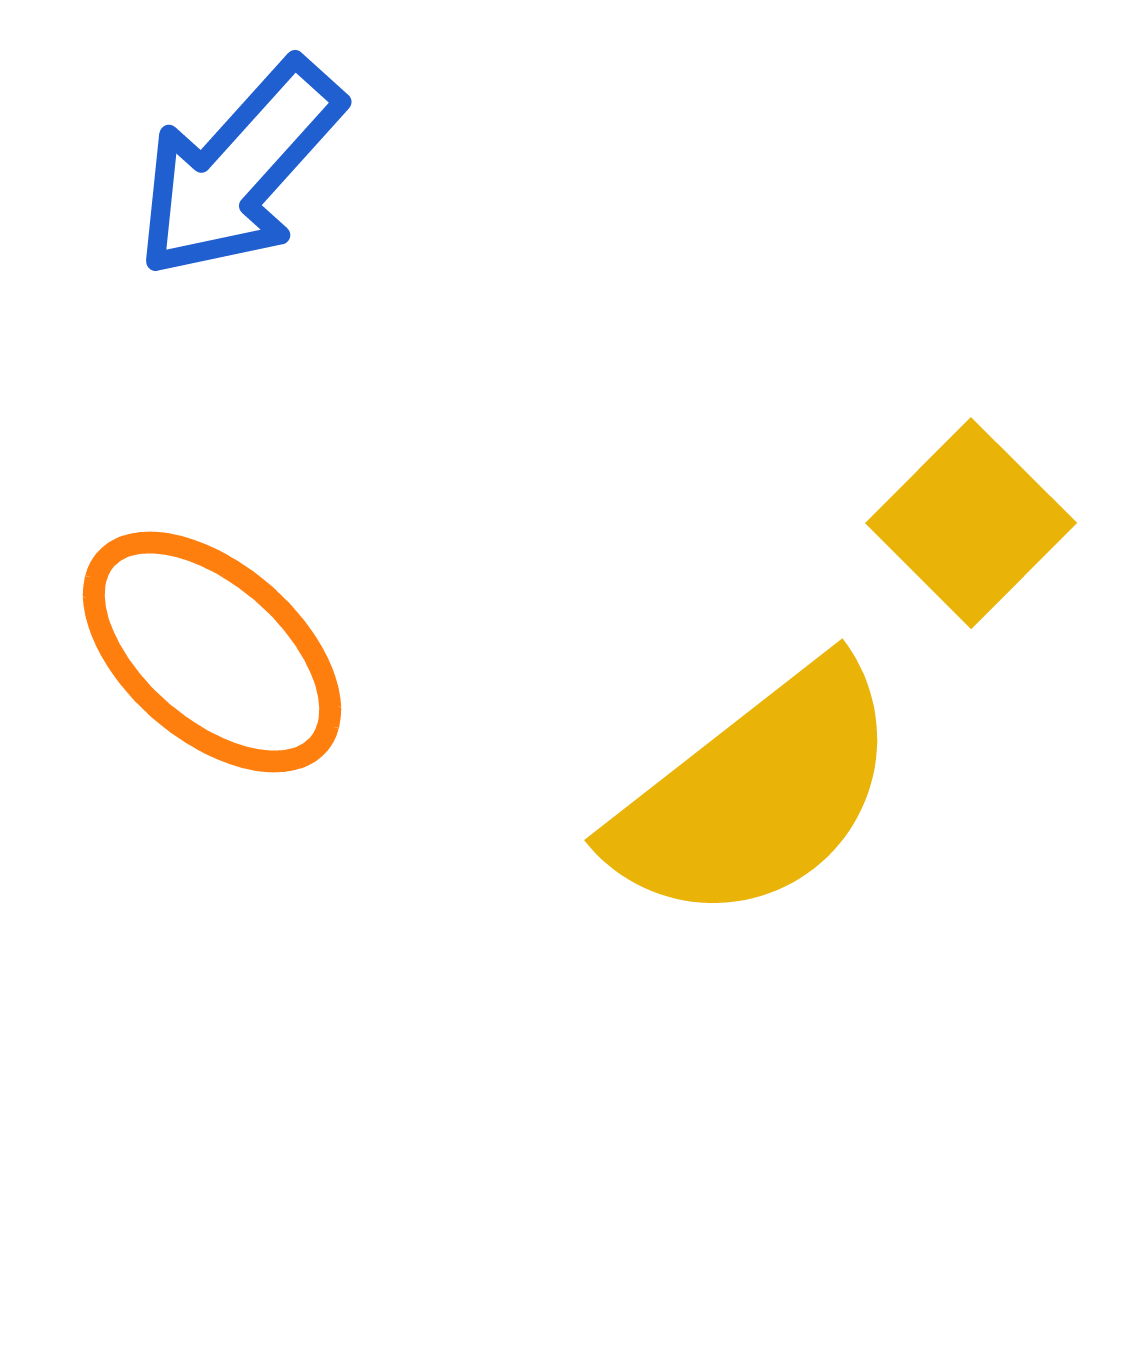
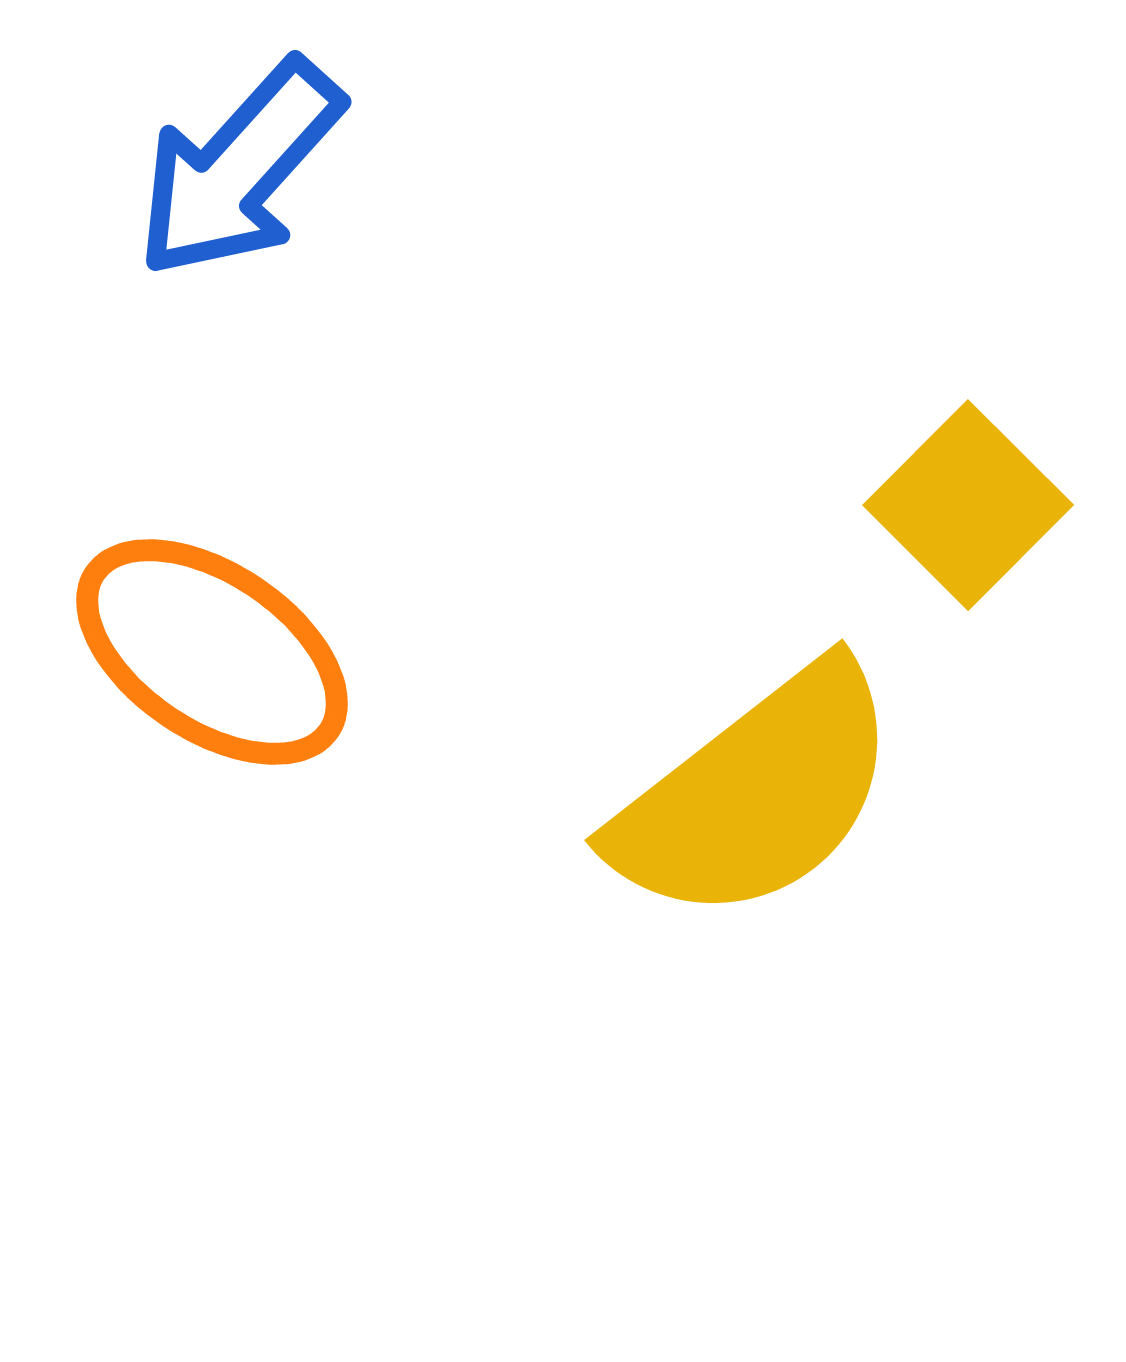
yellow square: moved 3 px left, 18 px up
orange ellipse: rotated 7 degrees counterclockwise
